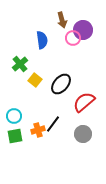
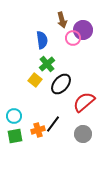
green cross: moved 27 px right
